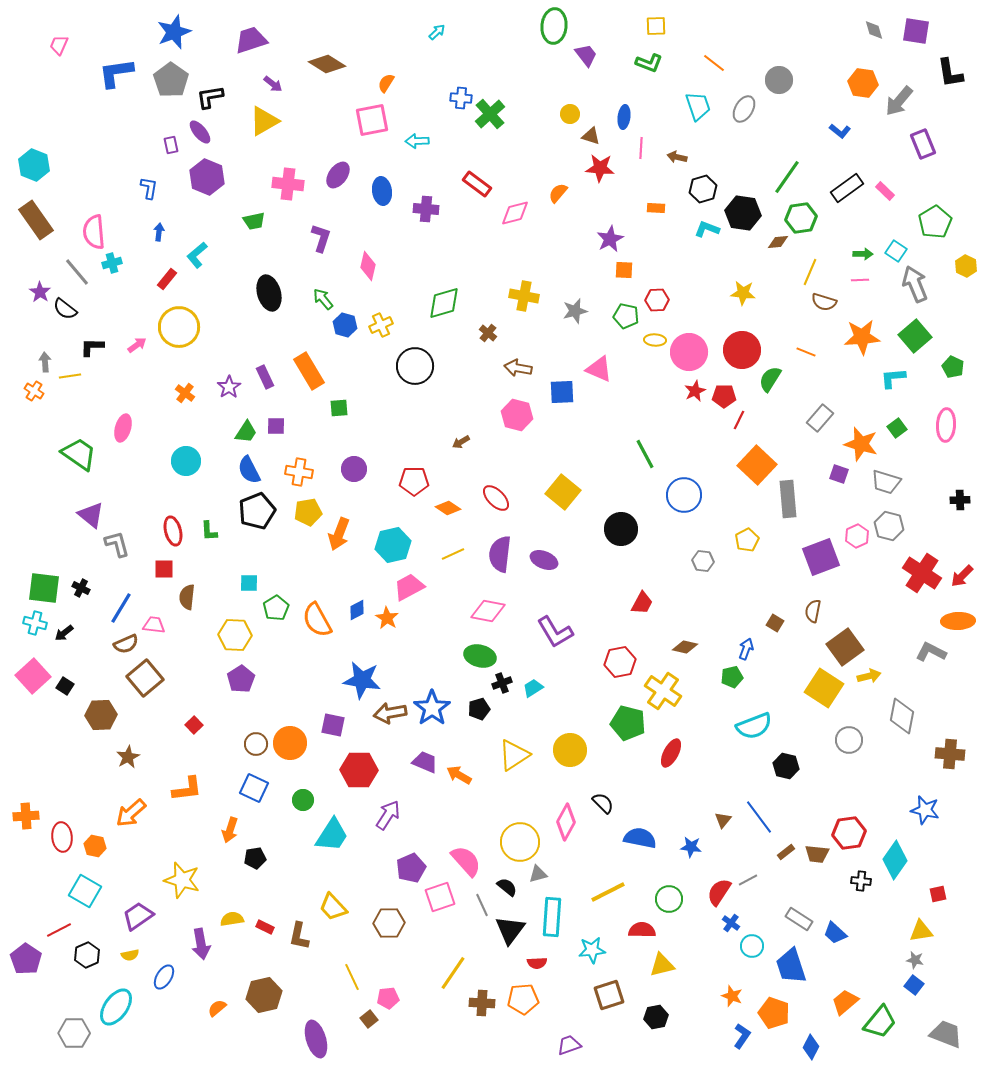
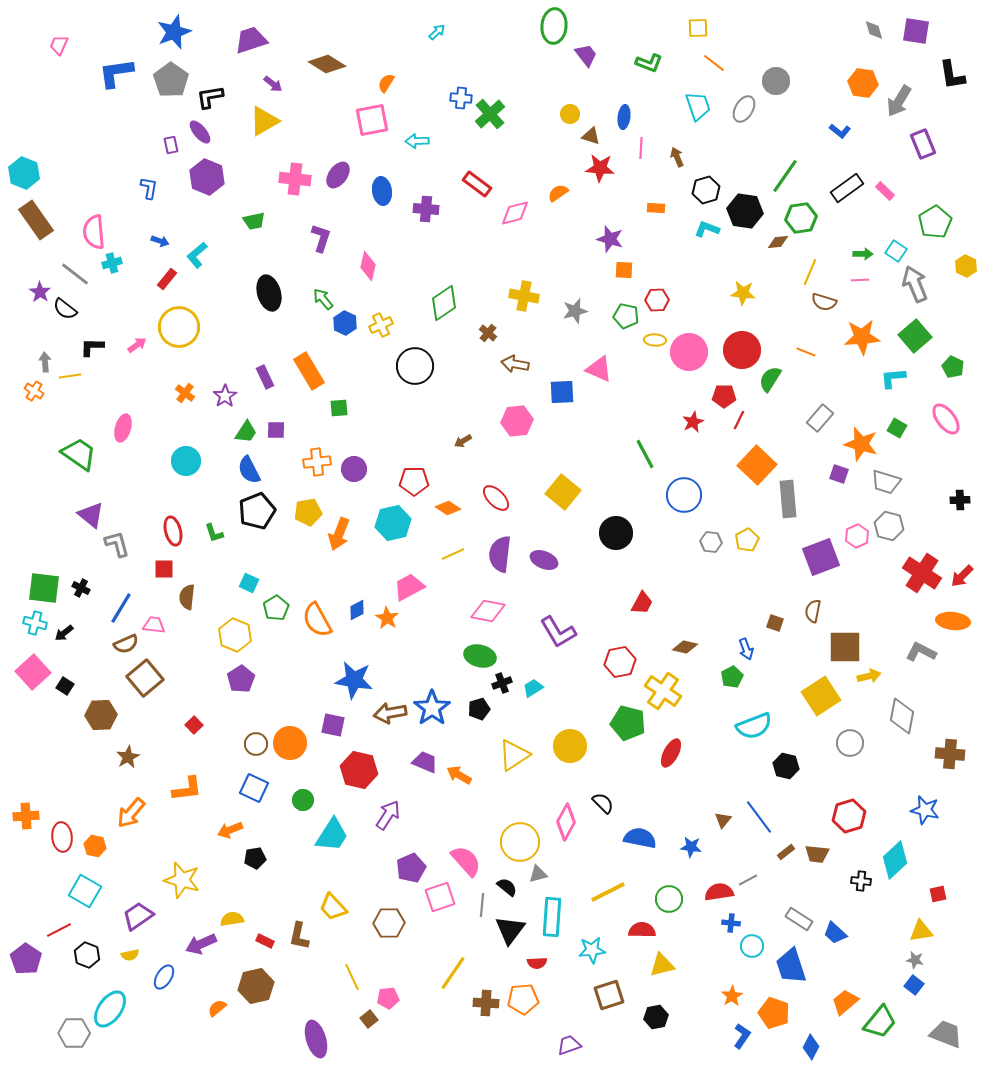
yellow square at (656, 26): moved 42 px right, 2 px down
black L-shape at (950, 73): moved 2 px right, 2 px down
gray circle at (779, 80): moved 3 px left, 1 px down
gray arrow at (899, 101): rotated 8 degrees counterclockwise
brown arrow at (677, 157): rotated 54 degrees clockwise
cyan hexagon at (34, 165): moved 10 px left, 8 px down
green line at (787, 177): moved 2 px left, 1 px up
pink cross at (288, 184): moved 7 px right, 5 px up
black hexagon at (703, 189): moved 3 px right, 1 px down
orange semicircle at (558, 193): rotated 15 degrees clockwise
black hexagon at (743, 213): moved 2 px right, 2 px up
blue arrow at (159, 232): moved 1 px right, 9 px down; rotated 102 degrees clockwise
purple star at (610, 239): rotated 28 degrees counterclockwise
gray line at (77, 272): moved 2 px left, 2 px down; rotated 12 degrees counterclockwise
green diamond at (444, 303): rotated 18 degrees counterclockwise
blue hexagon at (345, 325): moved 2 px up; rotated 10 degrees clockwise
brown arrow at (518, 368): moved 3 px left, 4 px up
purple star at (229, 387): moved 4 px left, 9 px down
red star at (695, 391): moved 2 px left, 31 px down
pink hexagon at (517, 415): moved 6 px down; rotated 20 degrees counterclockwise
pink ellipse at (946, 425): moved 6 px up; rotated 40 degrees counterclockwise
purple square at (276, 426): moved 4 px down
green square at (897, 428): rotated 24 degrees counterclockwise
brown arrow at (461, 442): moved 2 px right, 1 px up
orange cross at (299, 472): moved 18 px right, 10 px up; rotated 16 degrees counterclockwise
black circle at (621, 529): moved 5 px left, 4 px down
green L-shape at (209, 531): moved 5 px right, 2 px down; rotated 15 degrees counterclockwise
cyan hexagon at (393, 545): moved 22 px up
gray hexagon at (703, 561): moved 8 px right, 19 px up
cyan square at (249, 583): rotated 24 degrees clockwise
orange ellipse at (958, 621): moved 5 px left; rotated 8 degrees clockwise
brown square at (775, 623): rotated 12 degrees counterclockwise
purple L-shape at (555, 632): moved 3 px right
yellow hexagon at (235, 635): rotated 20 degrees clockwise
brown square at (845, 647): rotated 36 degrees clockwise
blue arrow at (746, 649): rotated 140 degrees clockwise
gray L-shape at (931, 652): moved 10 px left
pink square at (33, 676): moved 4 px up
green pentagon at (732, 677): rotated 15 degrees counterclockwise
blue star at (362, 680): moved 8 px left
yellow square at (824, 688): moved 3 px left, 8 px down; rotated 24 degrees clockwise
gray circle at (849, 740): moved 1 px right, 3 px down
yellow circle at (570, 750): moved 4 px up
red hexagon at (359, 770): rotated 12 degrees clockwise
orange arrow at (131, 813): rotated 8 degrees counterclockwise
orange arrow at (230, 830): rotated 50 degrees clockwise
red hexagon at (849, 833): moved 17 px up; rotated 8 degrees counterclockwise
cyan diamond at (895, 860): rotated 12 degrees clockwise
red semicircle at (719, 892): rotated 48 degrees clockwise
gray line at (482, 905): rotated 30 degrees clockwise
blue cross at (731, 923): rotated 30 degrees counterclockwise
red rectangle at (265, 927): moved 14 px down
purple arrow at (201, 944): rotated 76 degrees clockwise
black hexagon at (87, 955): rotated 15 degrees counterclockwise
brown hexagon at (264, 995): moved 8 px left, 9 px up
orange star at (732, 996): rotated 20 degrees clockwise
brown cross at (482, 1003): moved 4 px right
cyan ellipse at (116, 1007): moved 6 px left, 2 px down
